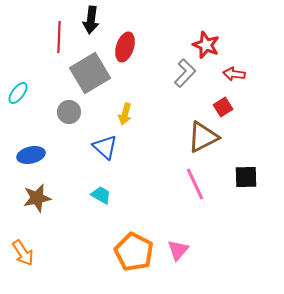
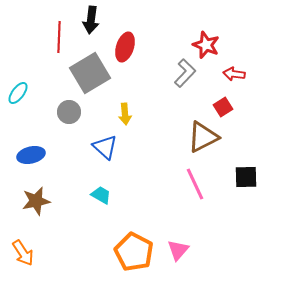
yellow arrow: rotated 20 degrees counterclockwise
brown star: moved 1 px left, 3 px down
